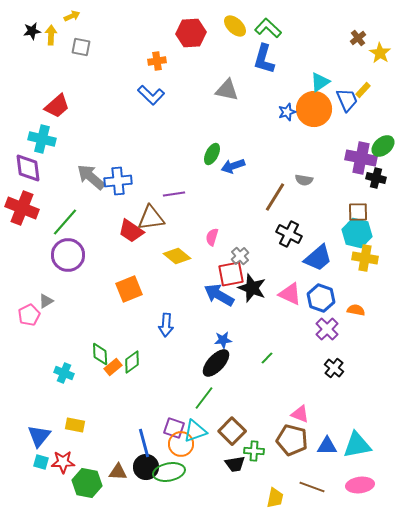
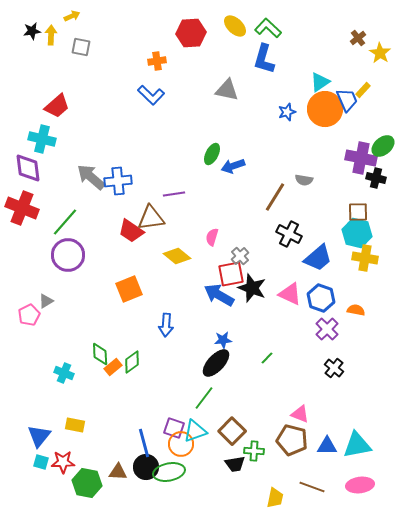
orange circle at (314, 109): moved 11 px right
